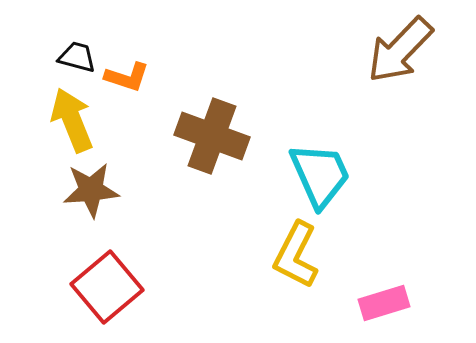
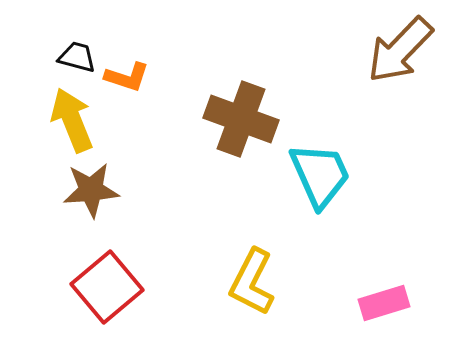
brown cross: moved 29 px right, 17 px up
yellow L-shape: moved 44 px left, 27 px down
